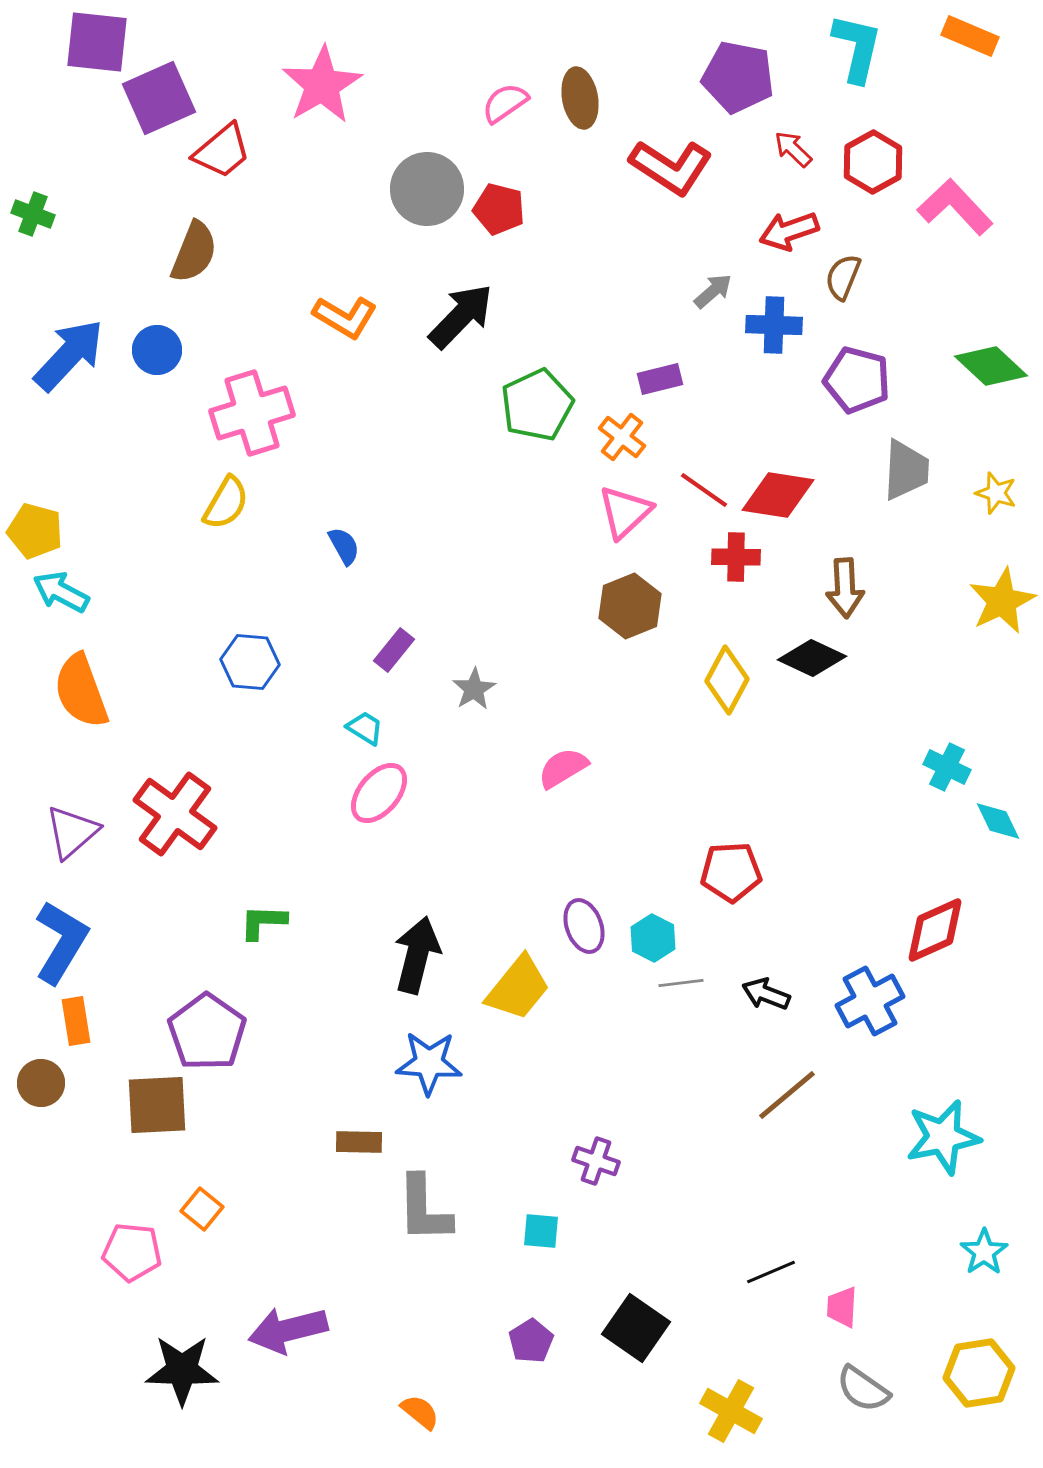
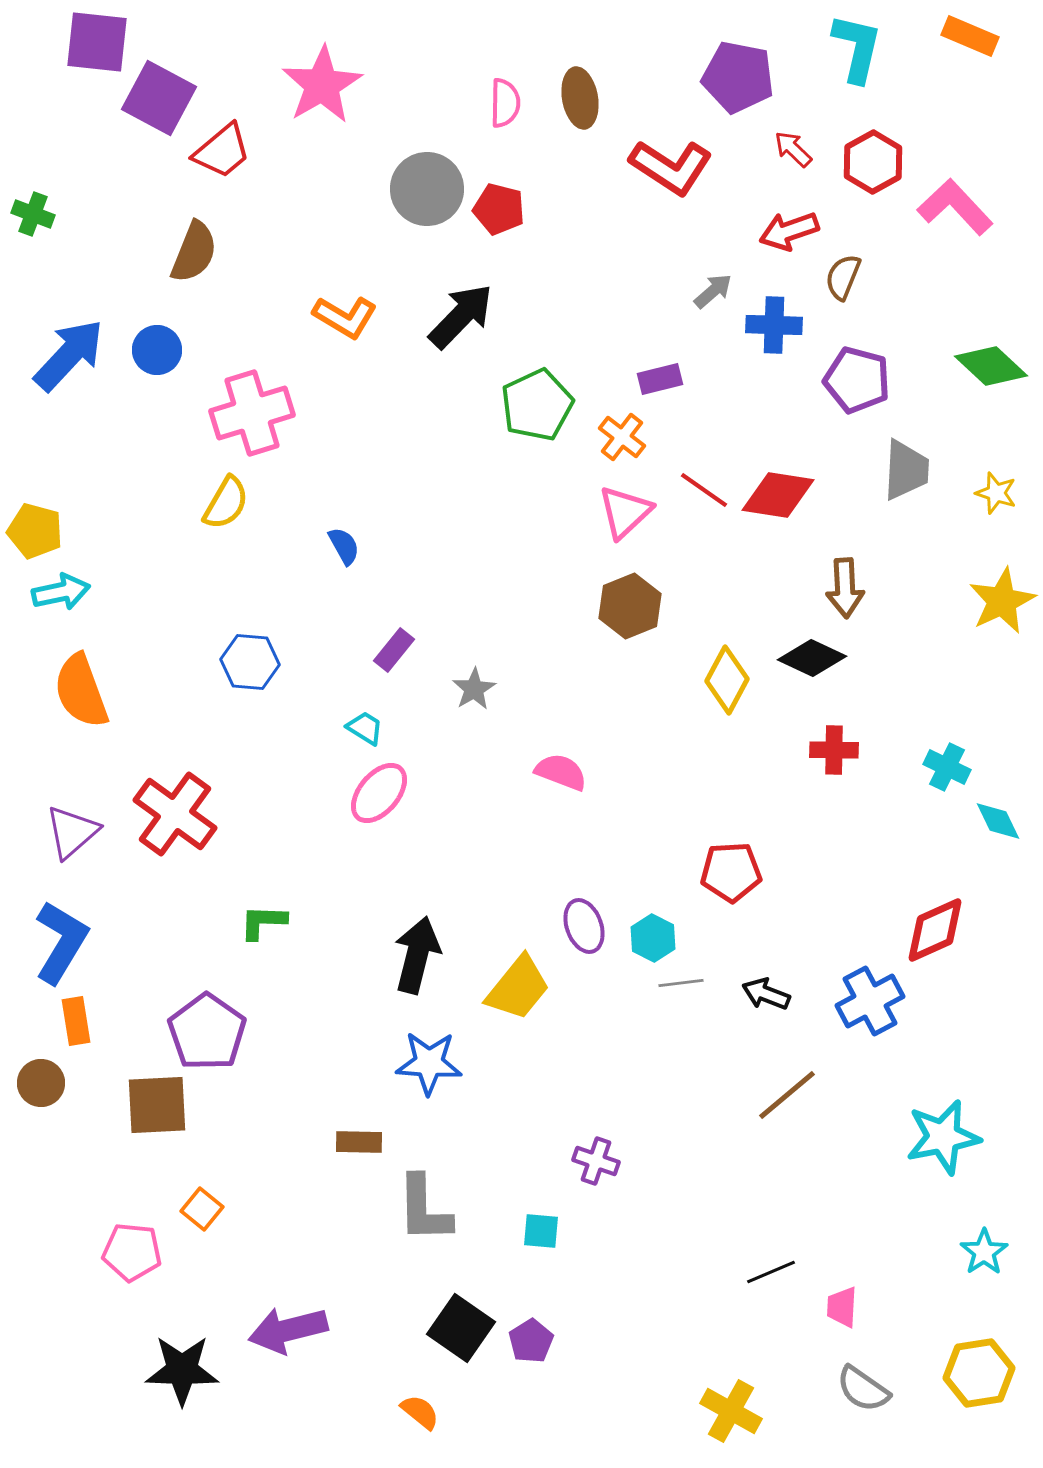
purple square at (159, 98): rotated 38 degrees counterclockwise
pink semicircle at (505, 103): rotated 126 degrees clockwise
red cross at (736, 557): moved 98 px right, 193 px down
cyan arrow at (61, 592): rotated 140 degrees clockwise
pink semicircle at (563, 768): moved 2 px left, 4 px down; rotated 52 degrees clockwise
black square at (636, 1328): moved 175 px left
